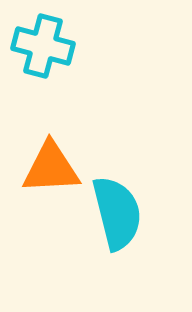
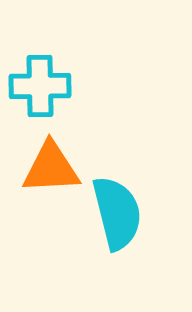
cyan cross: moved 3 px left, 40 px down; rotated 16 degrees counterclockwise
